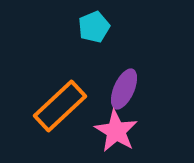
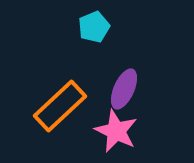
pink star: rotated 6 degrees counterclockwise
